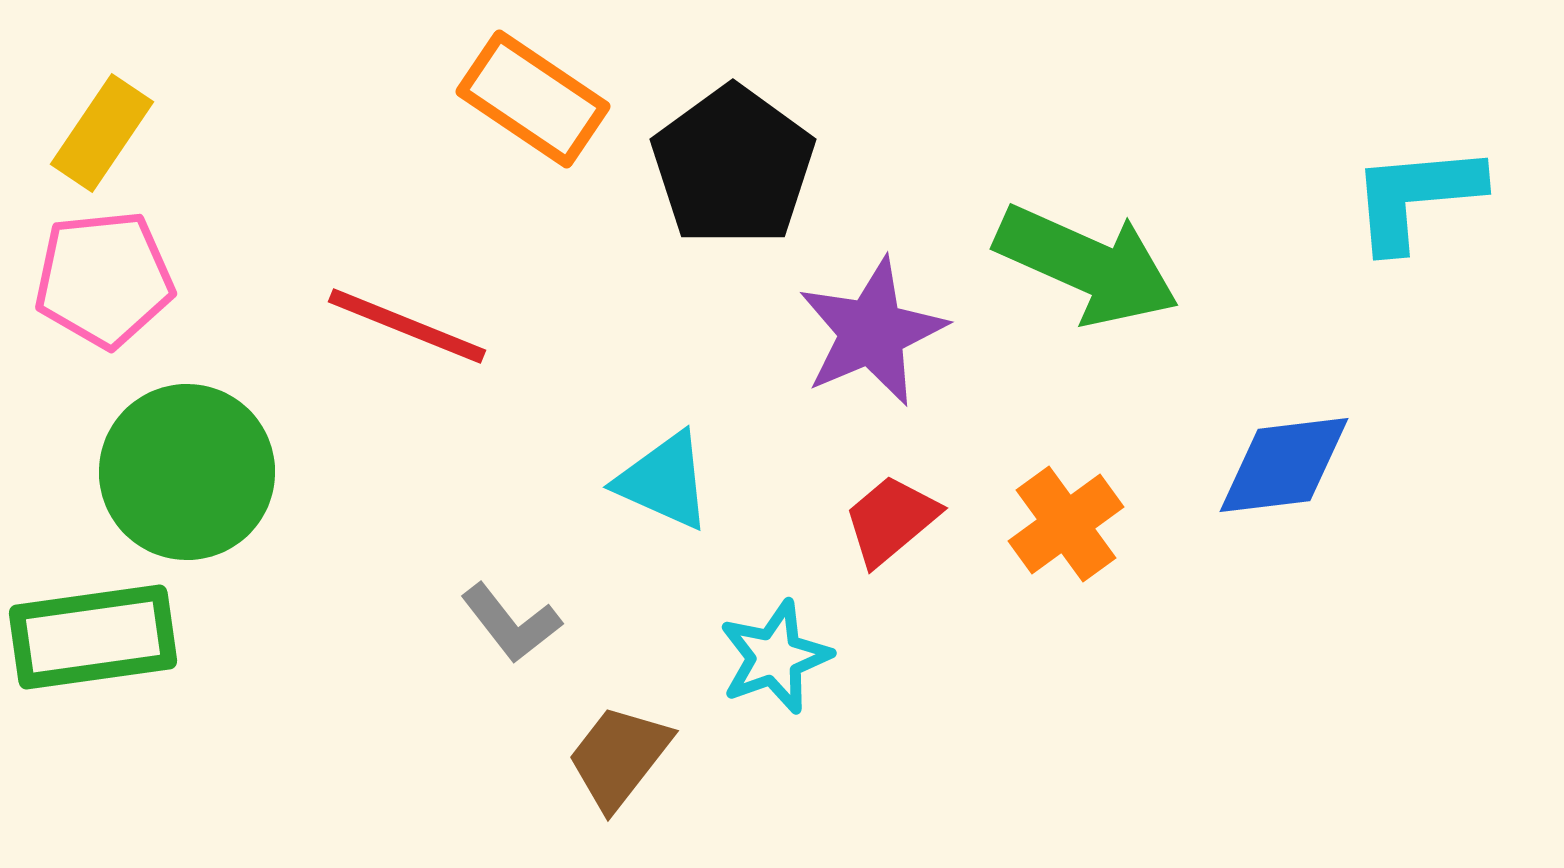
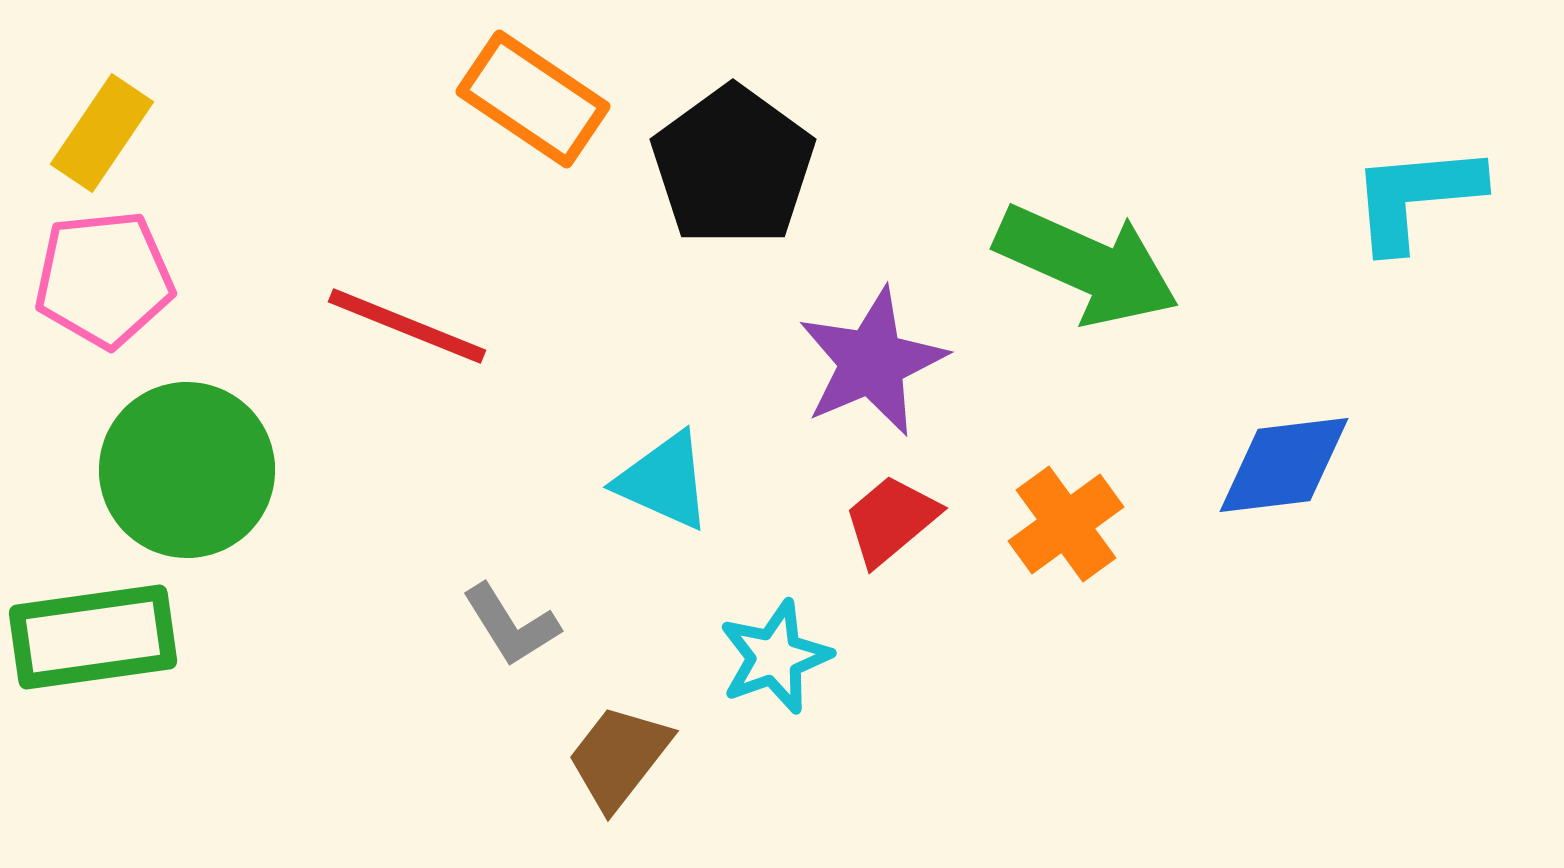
purple star: moved 30 px down
green circle: moved 2 px up
gray L-shape: moved 2 px down; rotated 6 degrees clockwise
